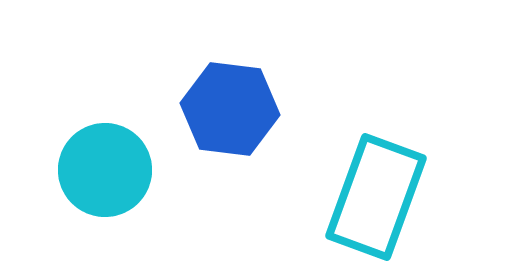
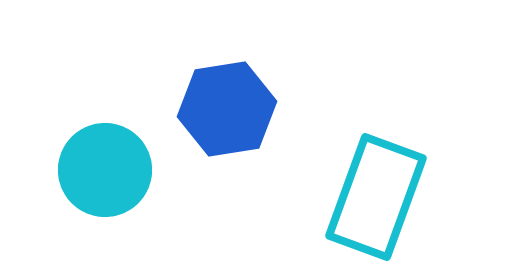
blue hexagon: moved 3 px left; rotated 16 degrees counterclockwise
